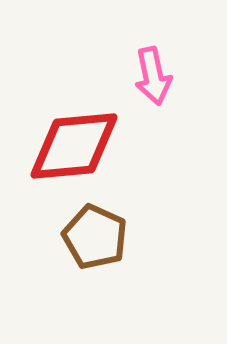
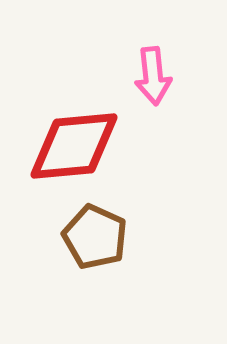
pink arrow: rotated 6 degrees clockwise
